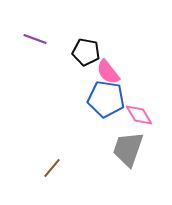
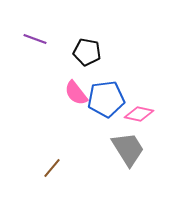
black pentagon: moved 1 px right
pink semicircle: moved 32 px left, 21 px down
blue pentagon: rotated 15 degrees counterclockwise
pink diamond: moved 1 px up; rotated 48 degrees counterclockwise
gray trapezoid: rotated 129 degrees clockwise
